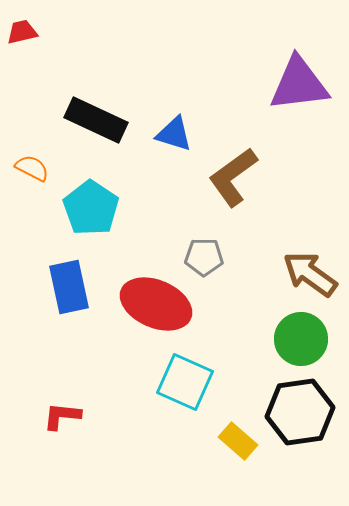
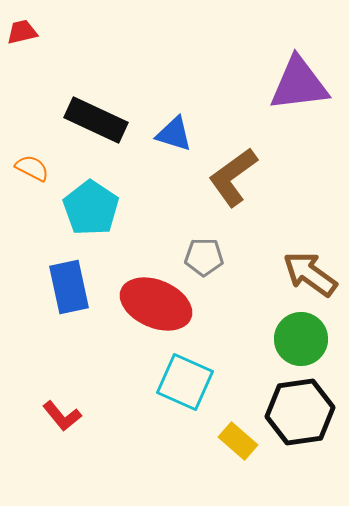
red L-shape: rotated 135 degrees counterclockwise
